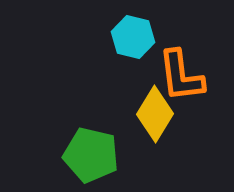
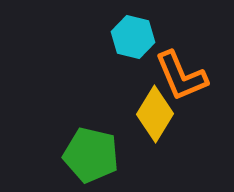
orange L-shape: rotated 16 degrees counterclockwise
